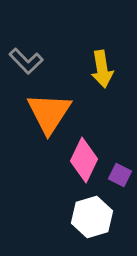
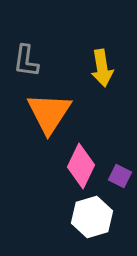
gray L-shape: rotated 52 degrees clockwise
yellow arrow: moved 1 px up
pink diamond: moved 3 px left, 6 px down
purple square: moved 1 px down
